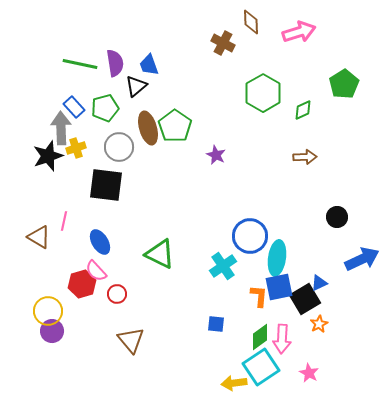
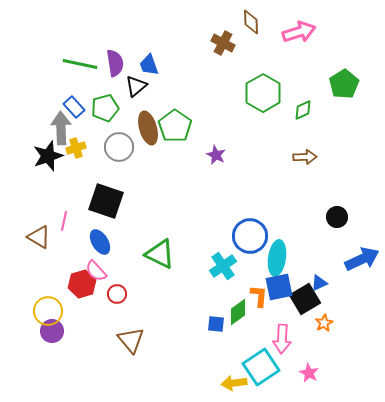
black square at (106, 185): moved 16 px down; rotated 12 degrees clockwise
orange star at (319, 324): moved 5 px right, 1 px up
green diamond at (260, 337): moved 22 px left, 25 px up
